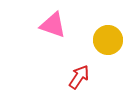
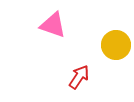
yellow circle: moved 8 px right, 5 px down
